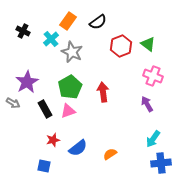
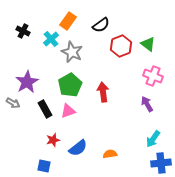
black semicircle: moved 3 px right, 3 px down
green pentagon: moved 2 px up
orange semicircle: rotated 24 degrees clockwise
